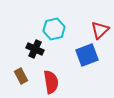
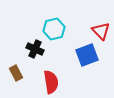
red triangle: moved 1 px right, 1 px down; rotated 30 degrees counterclockwise
brown rectangle: moved 5 px left, 3 px up
